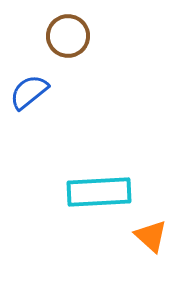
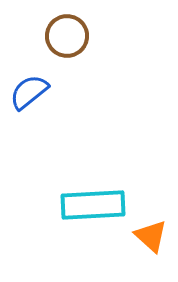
brown circle: moved 1 px left
cyan rectangle: moved 6 px left, 13 px down
